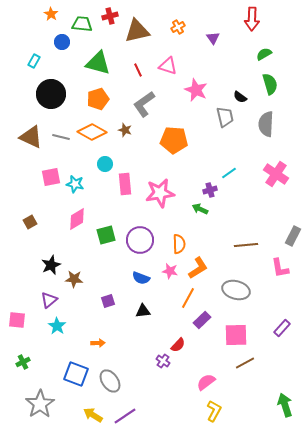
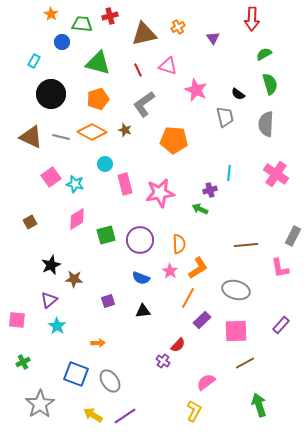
brown triangle at (137, 31): moved 7 px right, 3 px down
black semicircle at (240, 97): moved 2 px left, 3 px up
cyan line at (229, 173): rotated 49 degrees counterclockwise
pink square at (51, 177): rotated 24 degrees counterclockwise
pink rectangle at (125, 184): rotated 10 degrees counterclockwise
pink star at (170, 271): rotated 21 degrees clockwise
purple rectangle at (282, 328): moved 1 px left, 3 px up
pink square at (236, 335): moved 4 px up
green arrow at (285, 405): moved 26 px left
yellow L-shape at (214, 411): moved 20 px left
